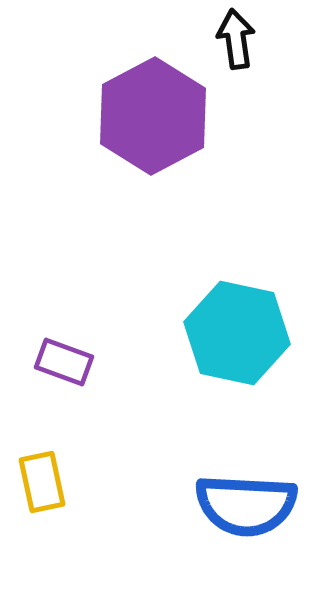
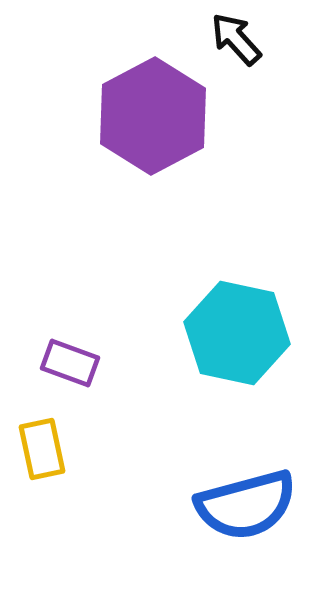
black arrow: rotated 34 degrees counterclockwise
purple rectangle: moved 6 px right, 1 px down
yellow rectangle: moved 33 px up
blue semicircle: rotated 18 degrees counterclockwise
